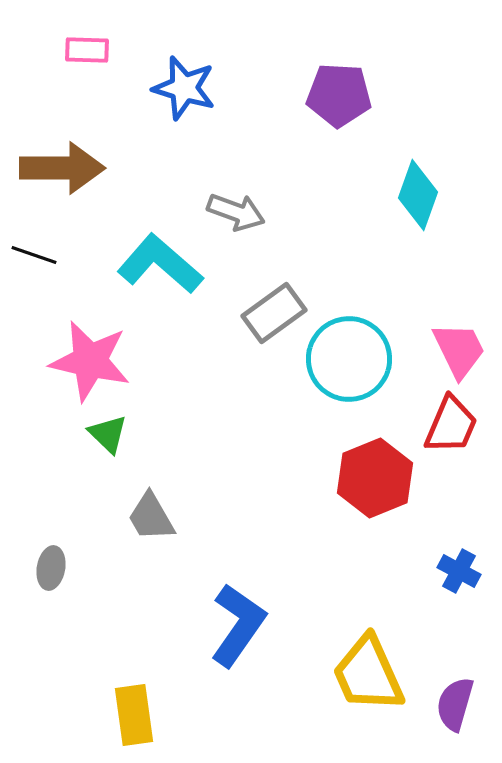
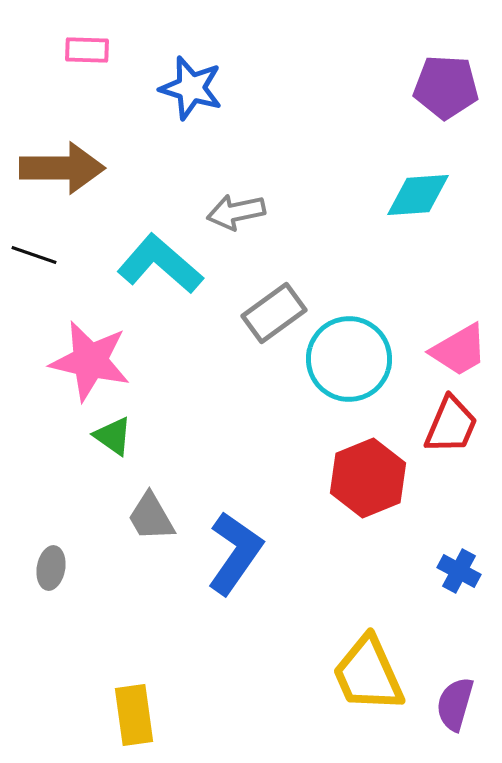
blue star: moved 7 px right
purple pentagon: moved 107 px right, 8 px up
cyan diamond: rotated 66 degrees clockwise
gray arrow: rotated 148 degrees clockwise
pink trapezoid: rotated 86 degrees clockwise
green triangle: moved 5 px right, 2 px down; rotated 9 degrees counterclockwise
red hexagon: moved 7 px left
blue L-shape: moved 3 px left, 72 px up
